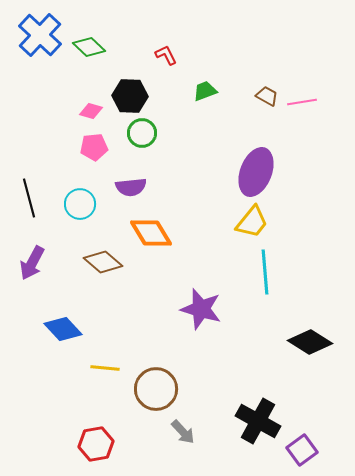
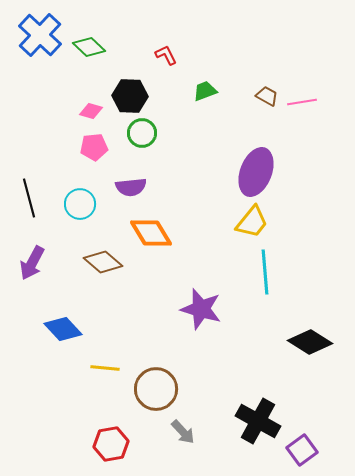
red hexagon: moved 15 px right
